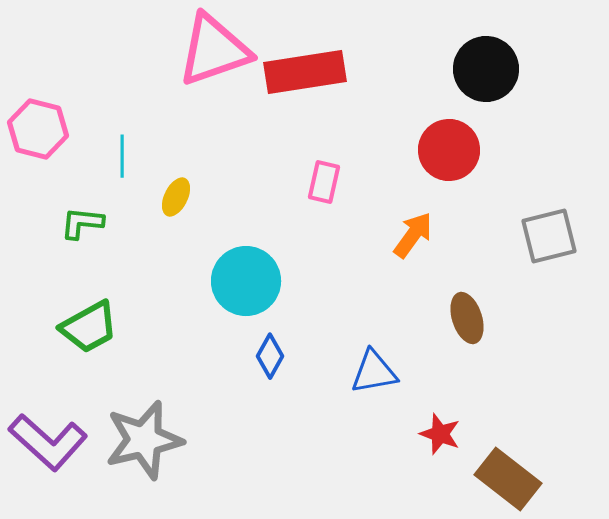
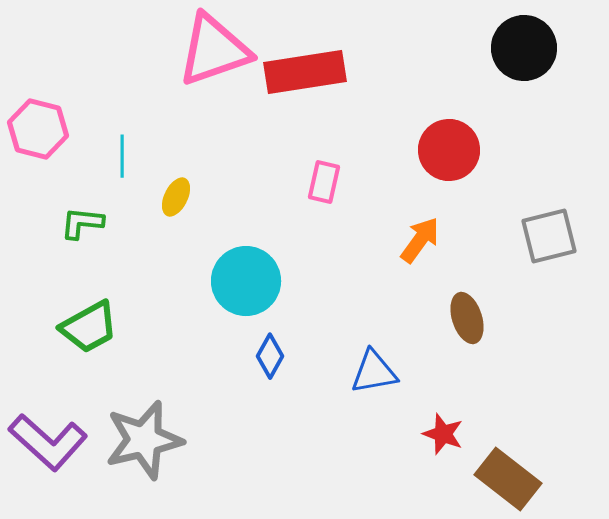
black circle: moved 38 px right, 21 px up
orange arrow: moved 7 px right, 5 px down
red star: moved 3 px right
